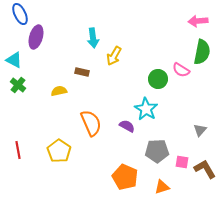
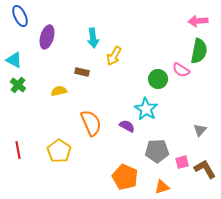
blue ellipse: moved 2 px down
purple ellipse: moved 11 px right
green semicircle: moved 3 px left, 1 px up
pink square: rotated 24 degrees counterclockwise
